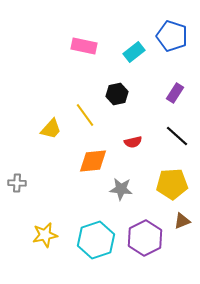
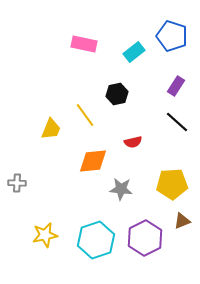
pink rectangle: moved 2 px up
purple rectangle: moved 1 px right, 7 px up
yellow trapezoid: rotated 20 degrees counterclockwise
black line: moved 14 px up
